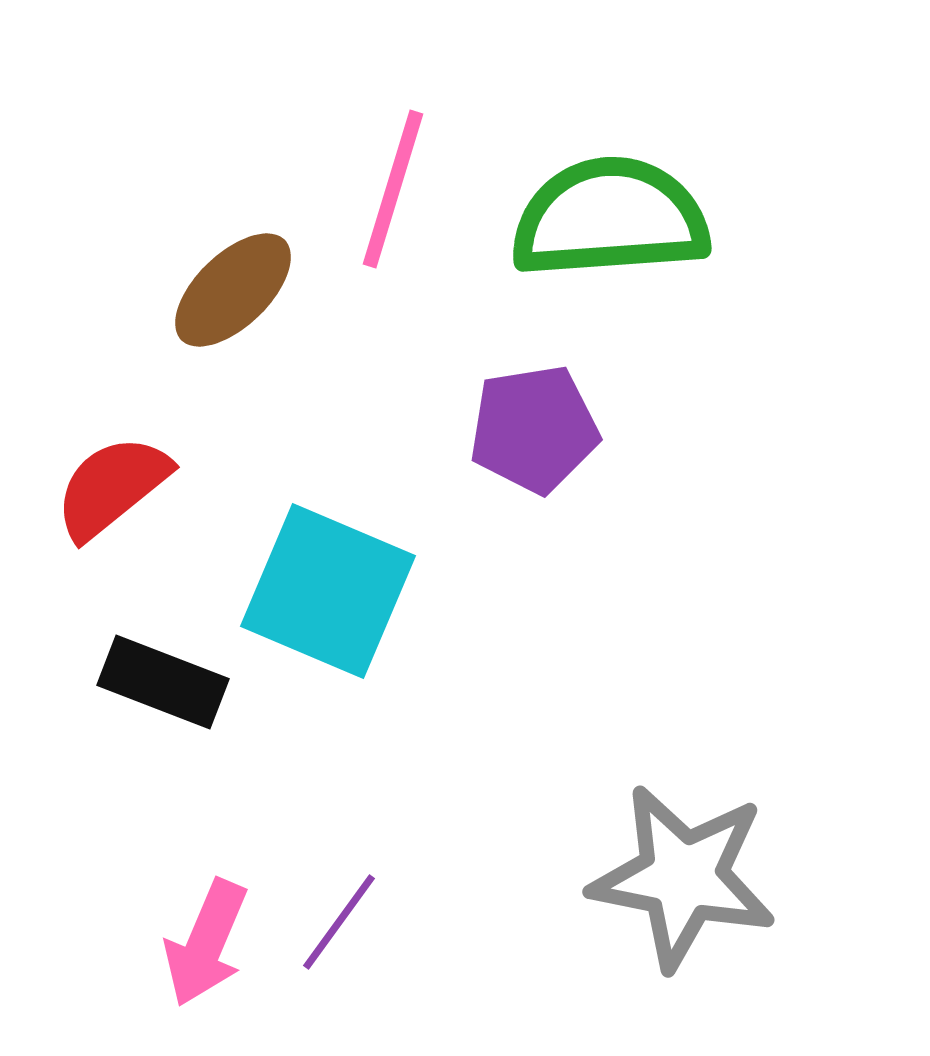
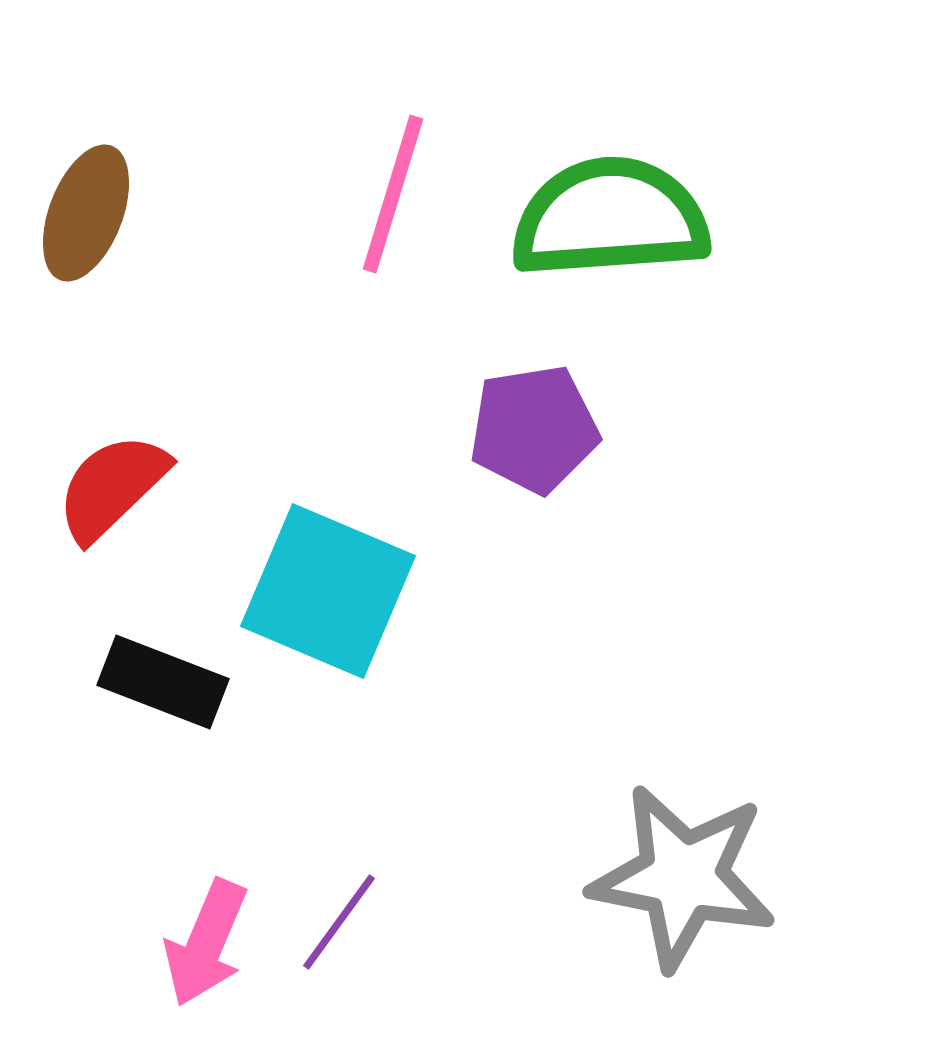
pink line: moved 5 px down
brown ellipse: moved 147 px left, 77 px up; rotated 25 degrees counterclockwise
red semicircle: rotated 5 degrees counterclockwise
